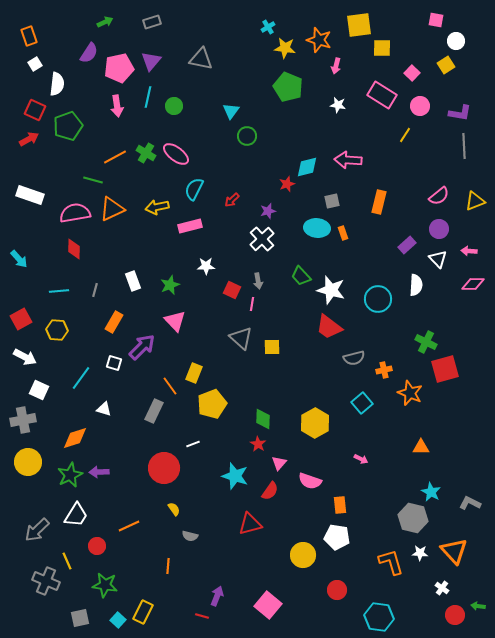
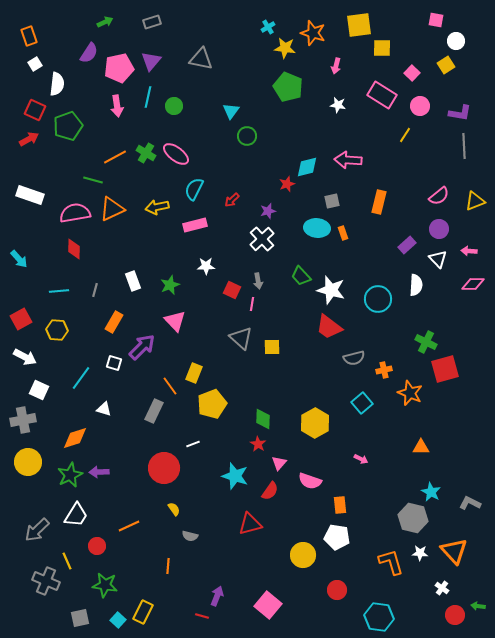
orange star at (319, 40): moved 6 px left, 7 px up
pink rectangle at (190, 226): moved 5 px right, 1 px up
